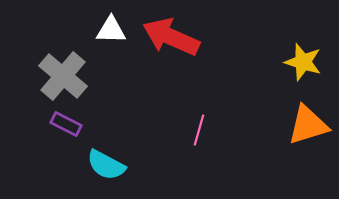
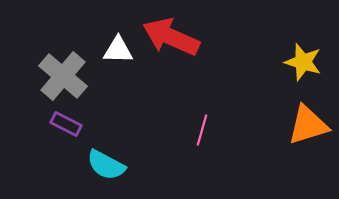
white triangle: moved 7 px right, 20 px down
pink line: moved 3 px right
